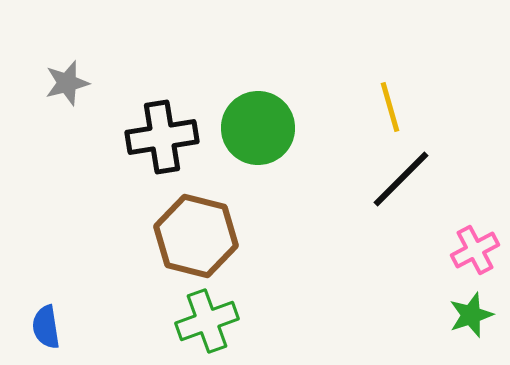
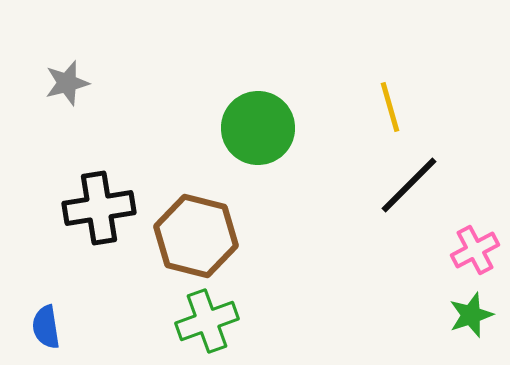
black cross: moved 63 px left, 71 px down
black line: moved 8 px right, 6 px down
